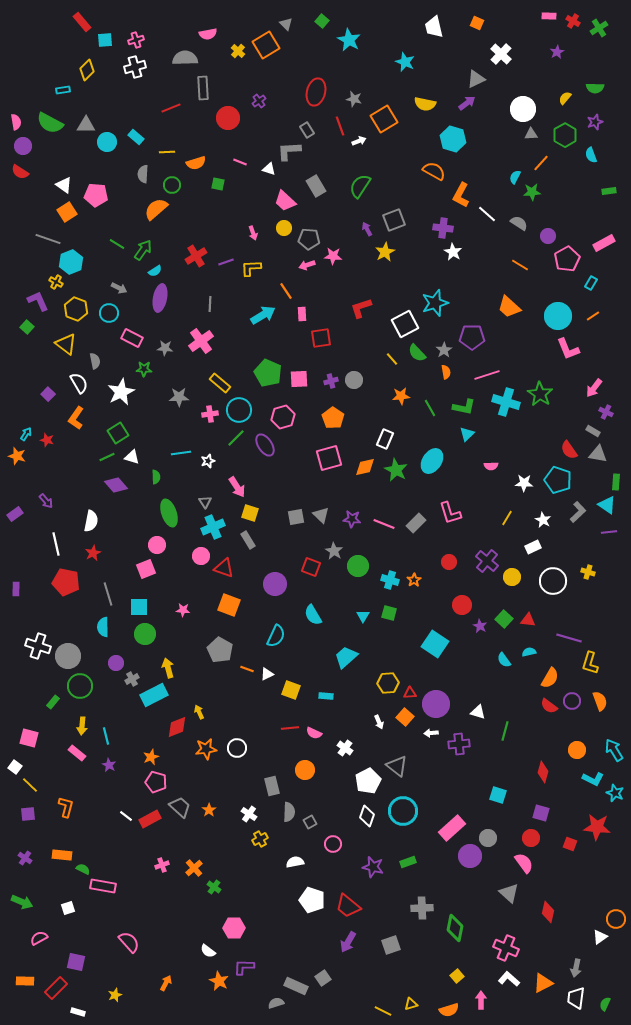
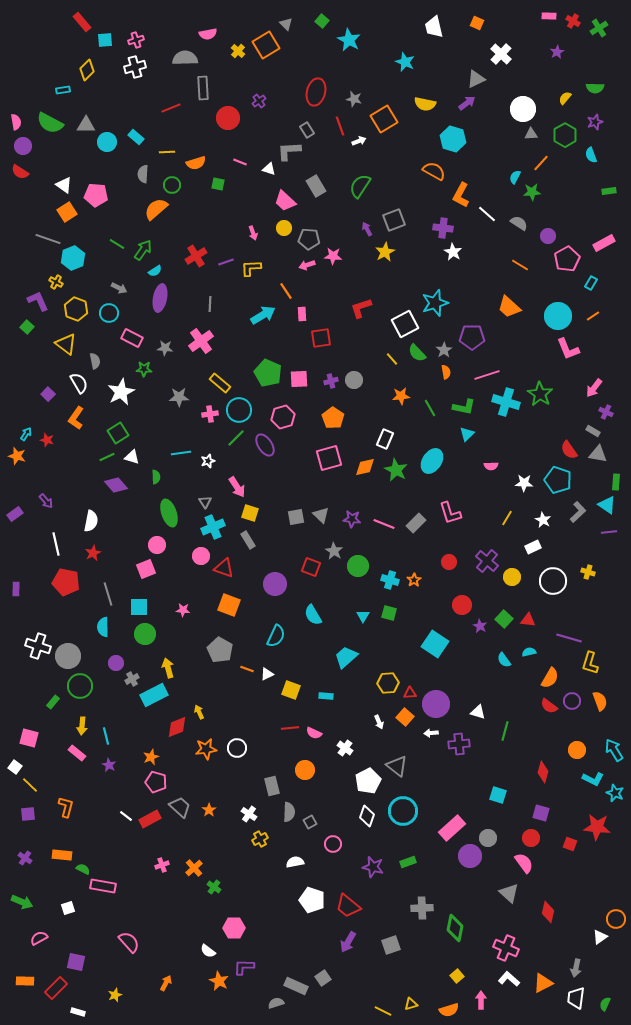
cyan hexagon at (71, 262): moved 2 px right, 4 px up
